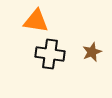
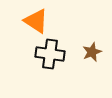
orange triangle: rotated 24 degrees clockwise
